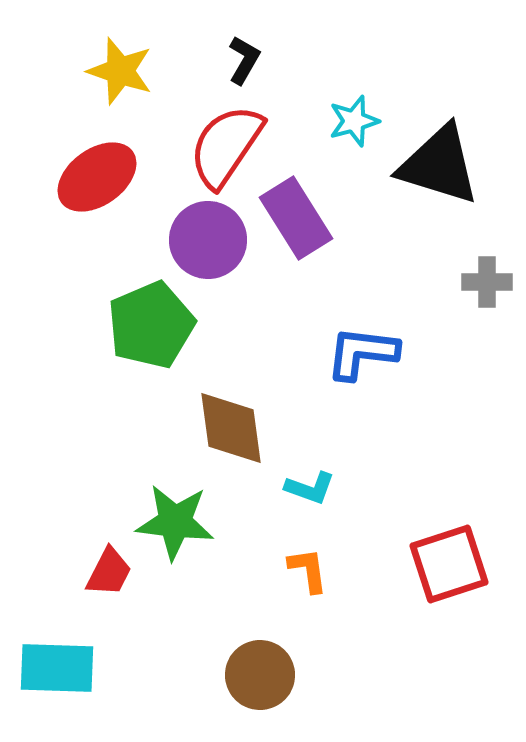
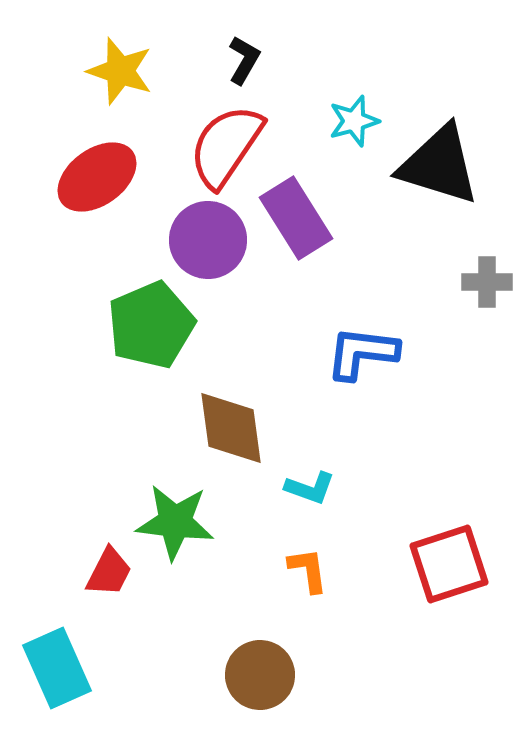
cyan rectangle: rotated 64 degrees clockwise
